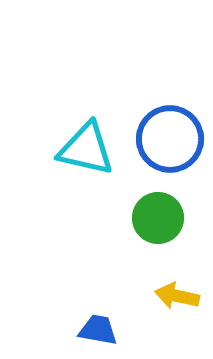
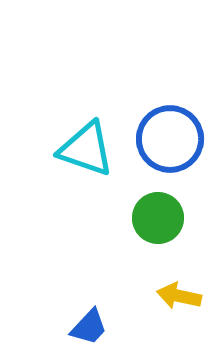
cyan triangle: rotated 6 degrees clockwise
yellow arrow: moved 2 px right
blue trapezoid: moved 9 px left, 3 px up; rotated 123 degrees clockwise
